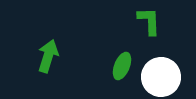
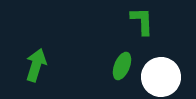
green L-shape: moved 7 px left
green arrow: moved 12 px left, 9 px down
